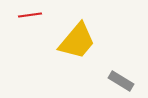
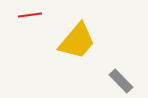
gray rectangle: rotated 15 degrees clockwise
